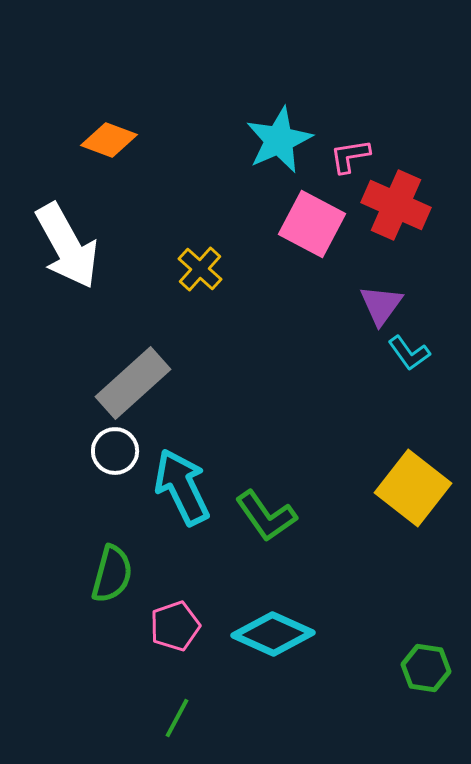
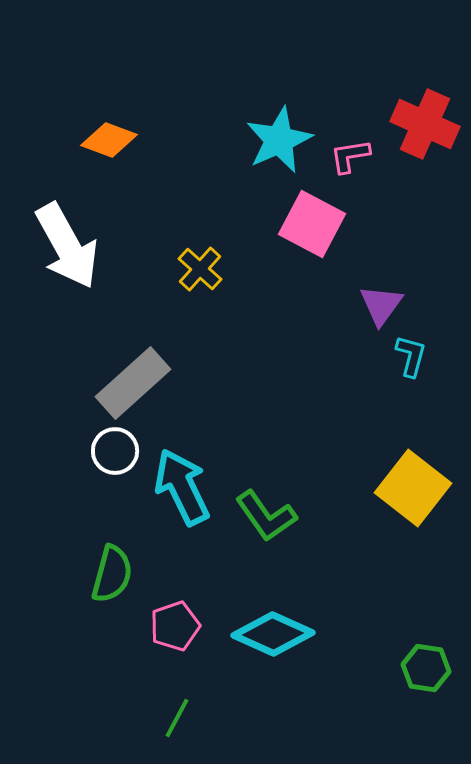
red cross: moved 29 px right, 81 px up
cyan L-shape: moved 2 px right, 3 px down; rotated 129 degrees counterclockwise
